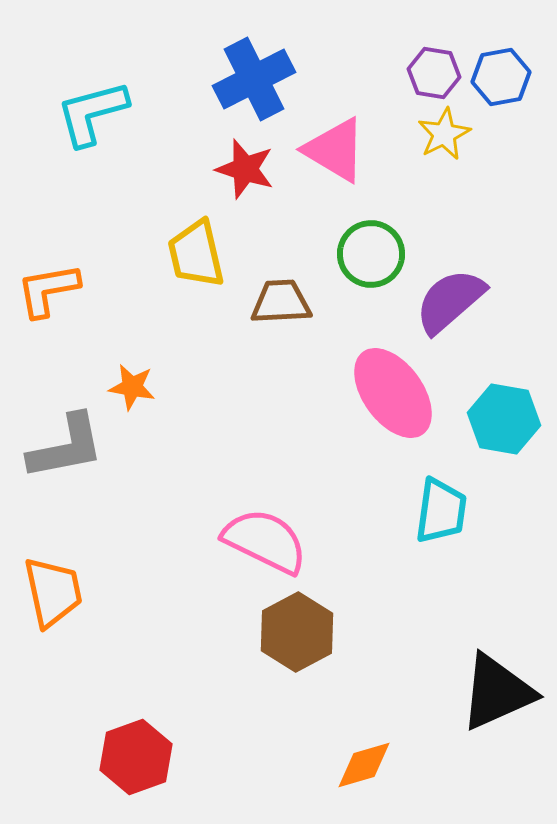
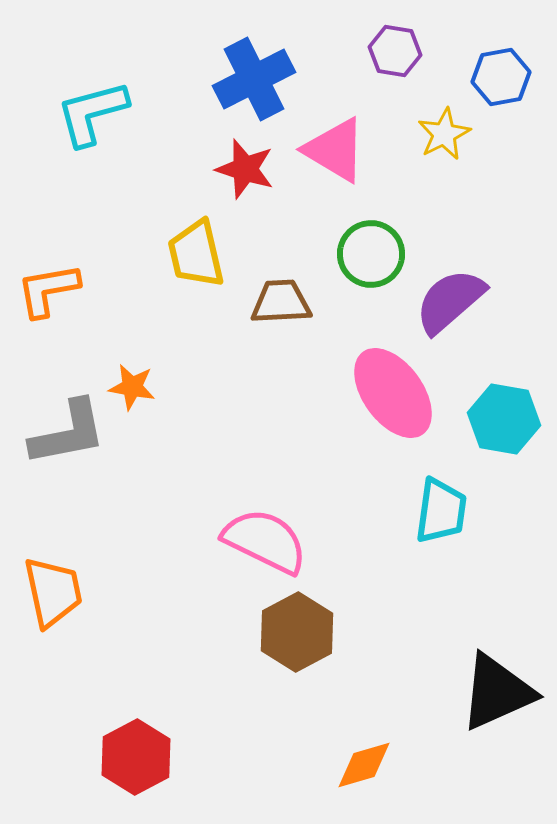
purple hexagon: moved 39 px left, 22 px up
gray L-shape: moved 2 px right, 14 px up
red hexagon: rotated 8 degrees counterclockwise
